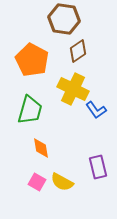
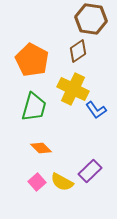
brown hexagon: moved 27 px right
green trapezoid: moved 4 px right, 3 px up
orange diamond: rotated 35 degrees counterclockwise
purple rectangle: moved 8 px left, 4 px down; rotated 60 degrees clockwise
pink square: rotated 18 degrees clockwise
